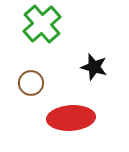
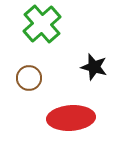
brown circle: moved 2 px left, 5 px up
